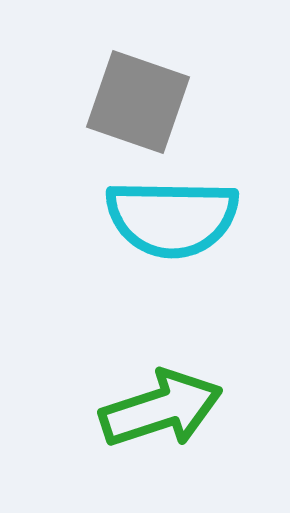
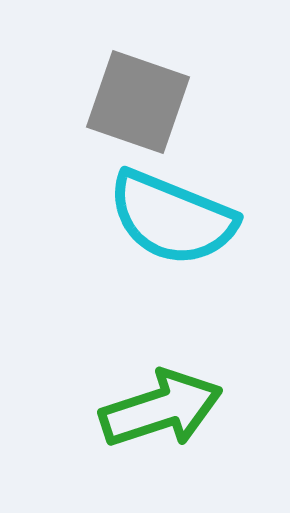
cyan semicircle: rotated 21 degrees clockwise
